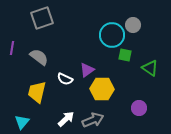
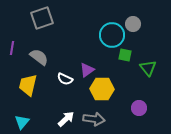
gray circle: moved 1 px up
green triangle: moved 2 px left; rotated 18 degrees clockwise
yellow trapezoid: moved 9 px left, 7 px up
gray arrow: moved 1 px right, 1 px up; rotated 30 degrees clockwise
